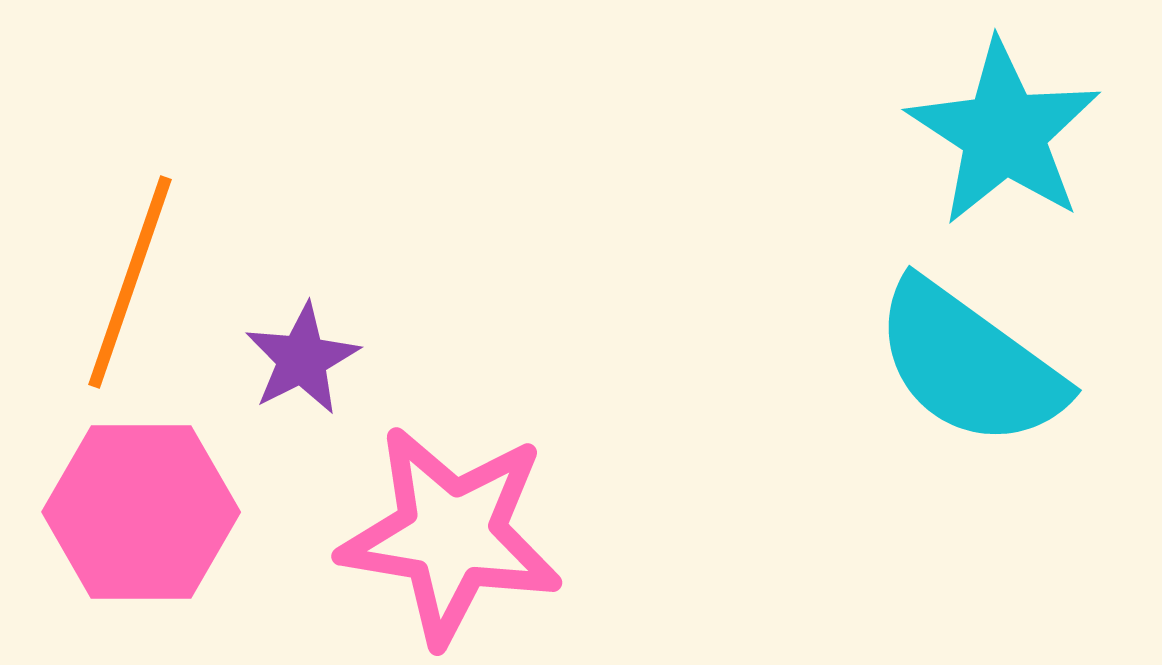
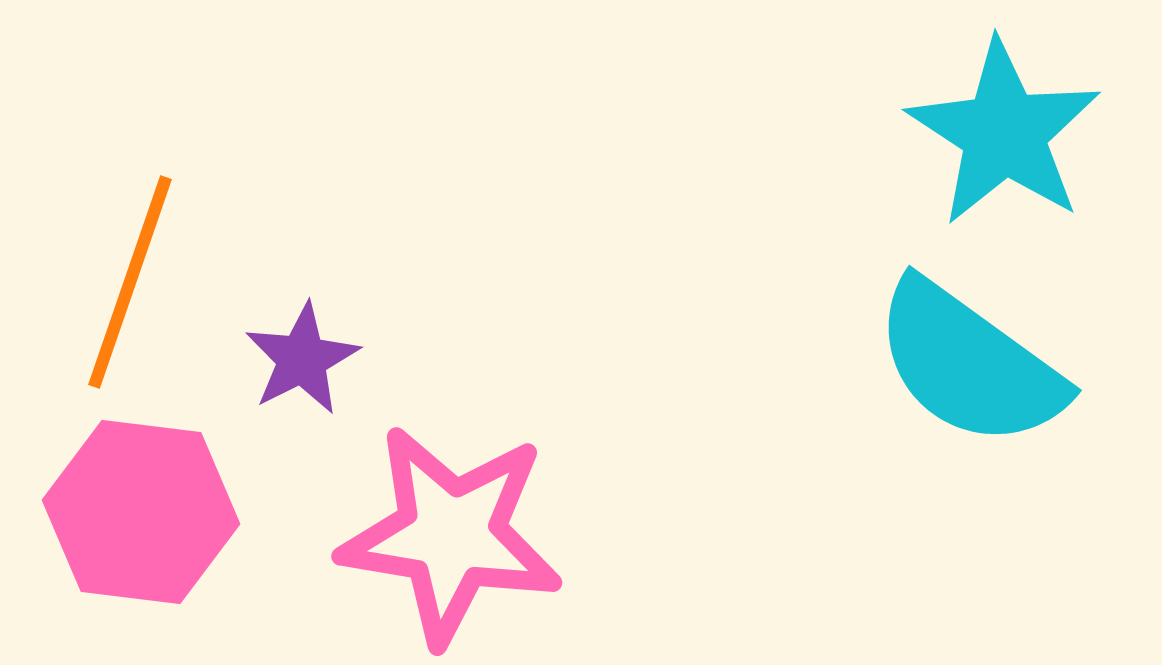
pink hexagon: rotated 7 degrees clockwise
